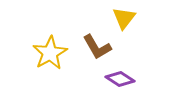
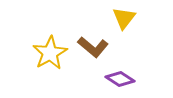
brown L-shape: moved 4 px left; rotated 20 degrees counterclockwise
